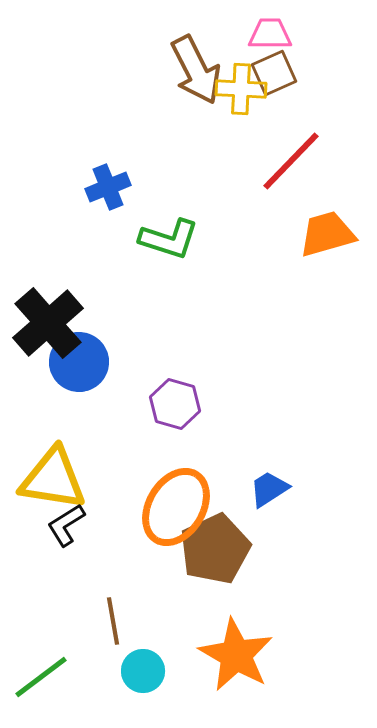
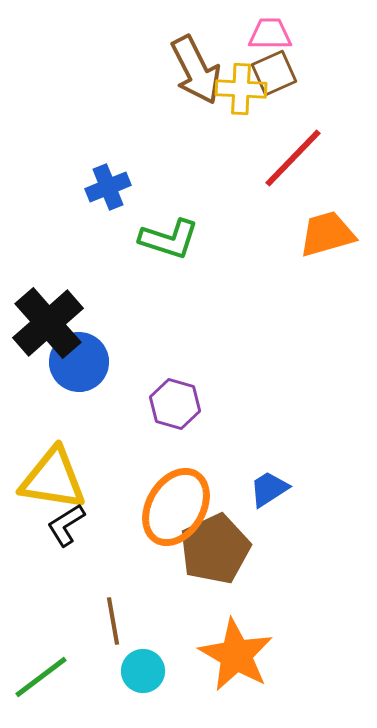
red line: moved 2 px right, 3 px up
